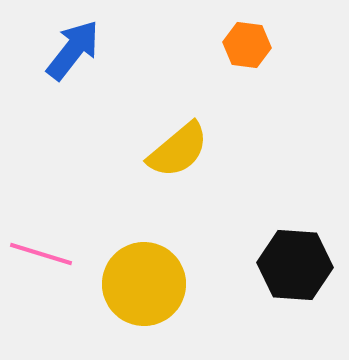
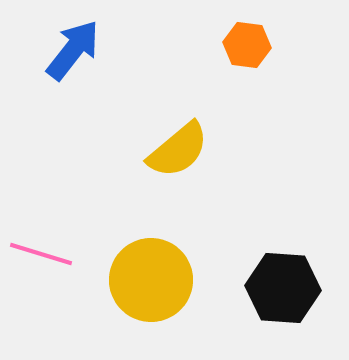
black hexagon: moved 12 px left, 23 px down
yellow circle: moved 7 px right, 4 px up
